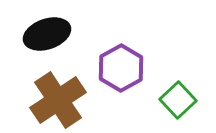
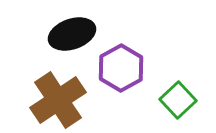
black ellipse: moved 25 px right
